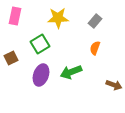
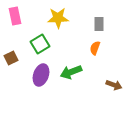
pink rectangle: rotated 24 degrees counterclockwise
gray rectangle: moved 4 px right, 3 px down; rotated 40 degrees counterclockwise
